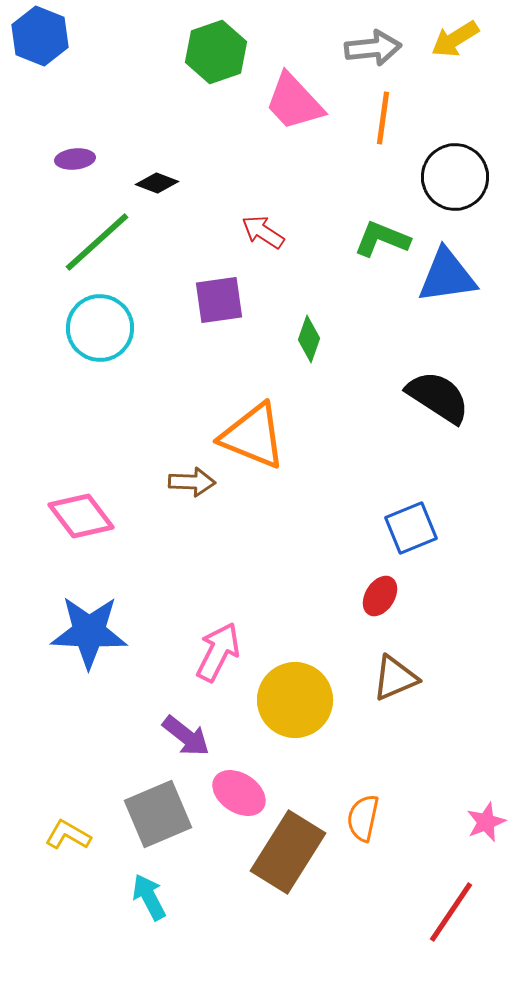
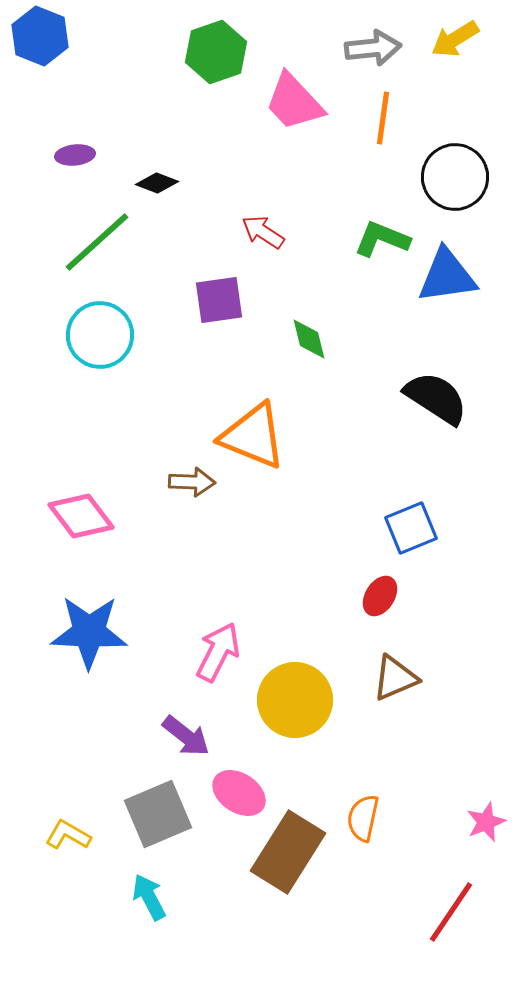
purple ellipse: moved 4 px up
cyan circle: moved 7 px down
green diamond: rotated 33 degrees counterclockwise
black semicircle: moved 2 px left, 1 px down
